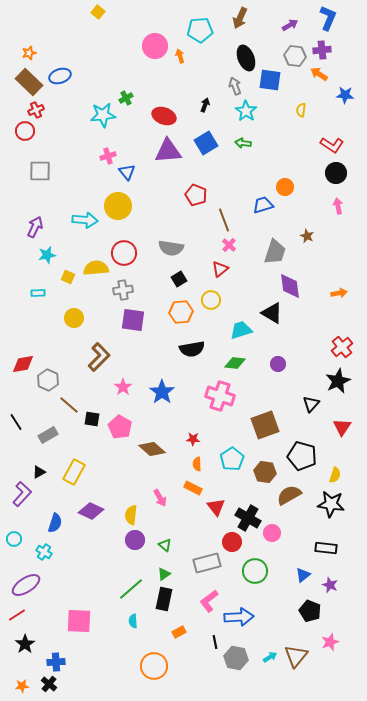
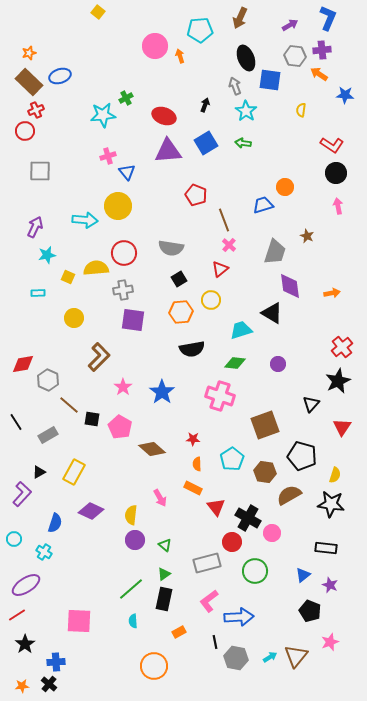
orange arrow at (339, 293): moved 7 px left
